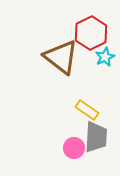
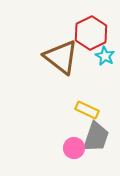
cyan star: moved 1 px up; rotated 18 degrees counterclockwise
yellow rectangle: rotated 10 degrees counterclockwise
gray trapezoid: rotated 16 degrees clockwise
